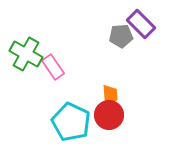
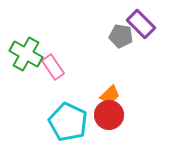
gray pentagon: rotated 15 degrees clockwise
orange trapezoid: rotated 50 degrees clockwise
cyan pentagon: moved 3 px left
